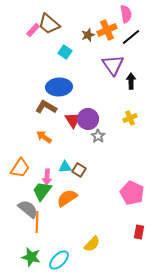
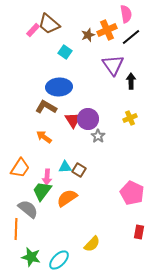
orange line: moved 21 px left, 7 px down
